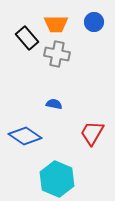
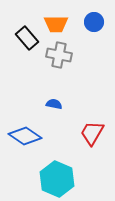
gray cross: moved 2 px right, 1 px down
